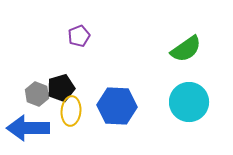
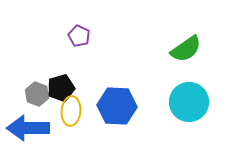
purple pentagon: rotated 25 degrees counterclockwise
